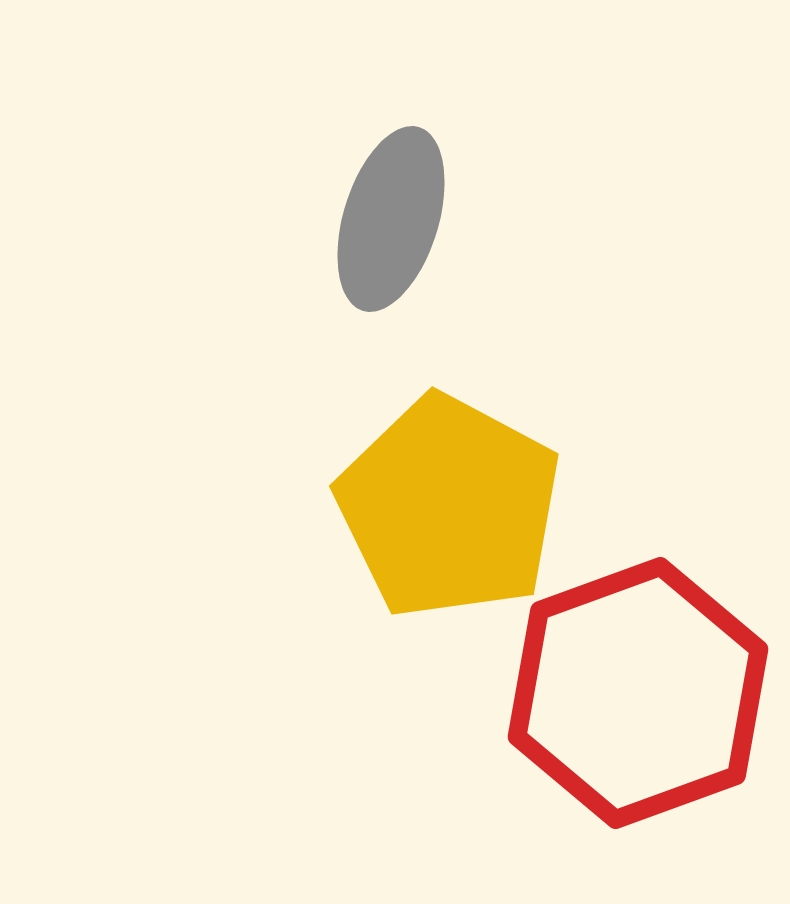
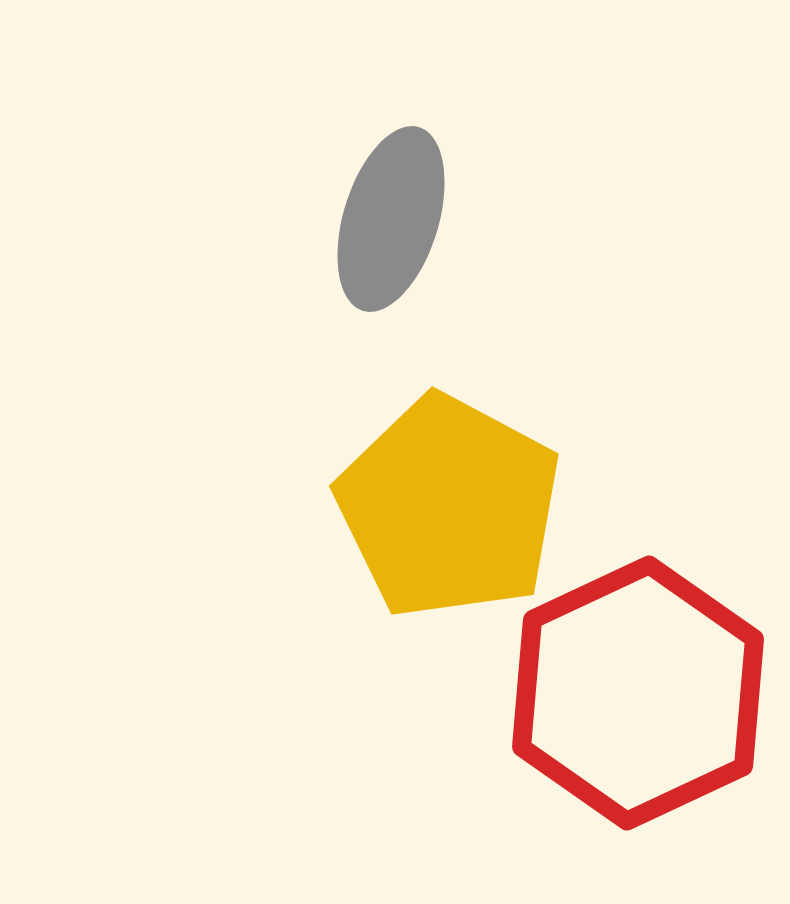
red hexagon: rotated 5 degrees counterclockwise
